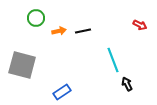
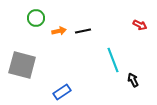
black arrow: moved 6 px right, 4 px up
